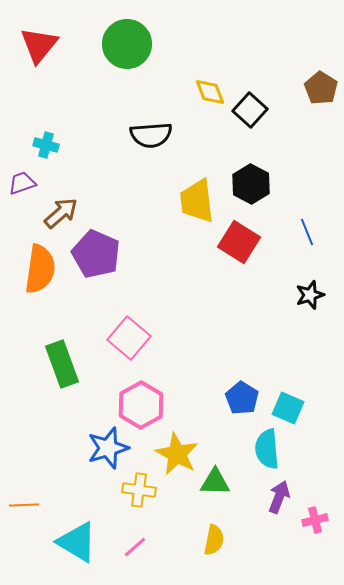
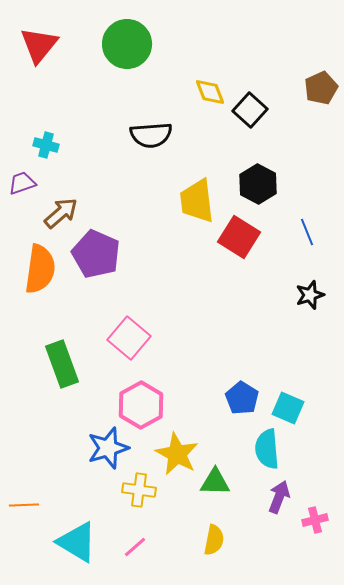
brown pentagon: rotated 16 degrees clockwise
black hexagon: moved 7 px right
red square: moved 5 px up
